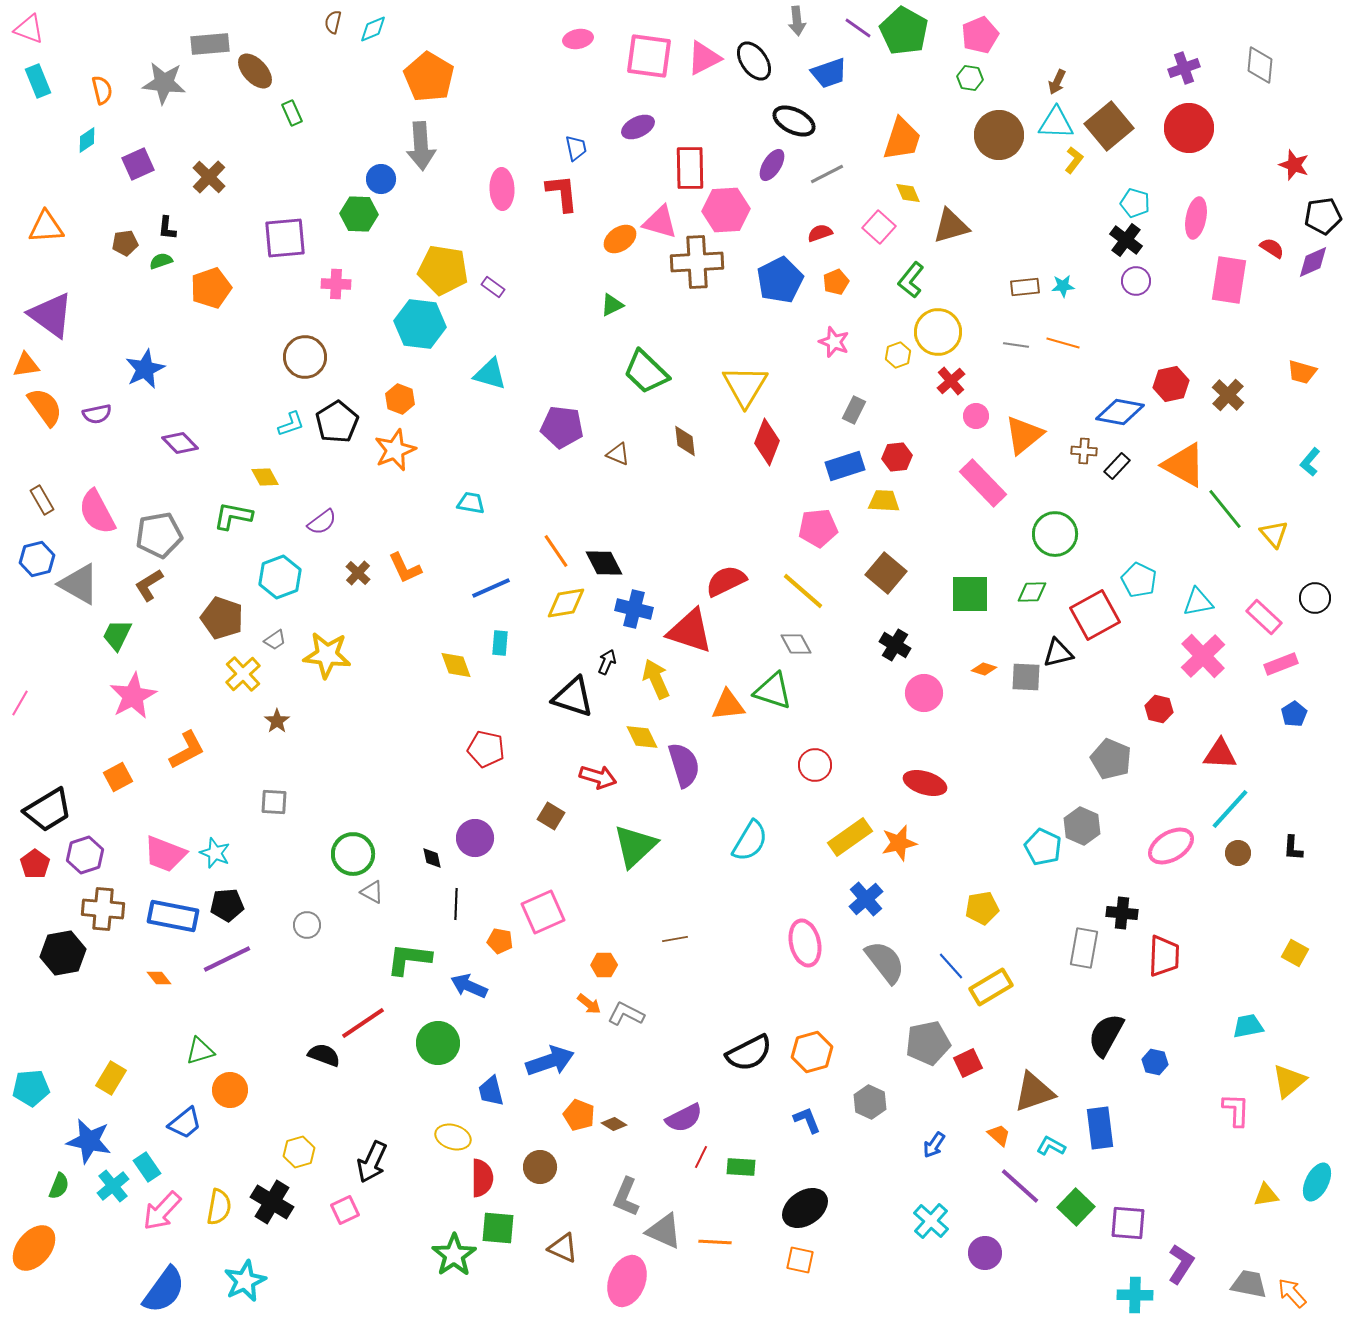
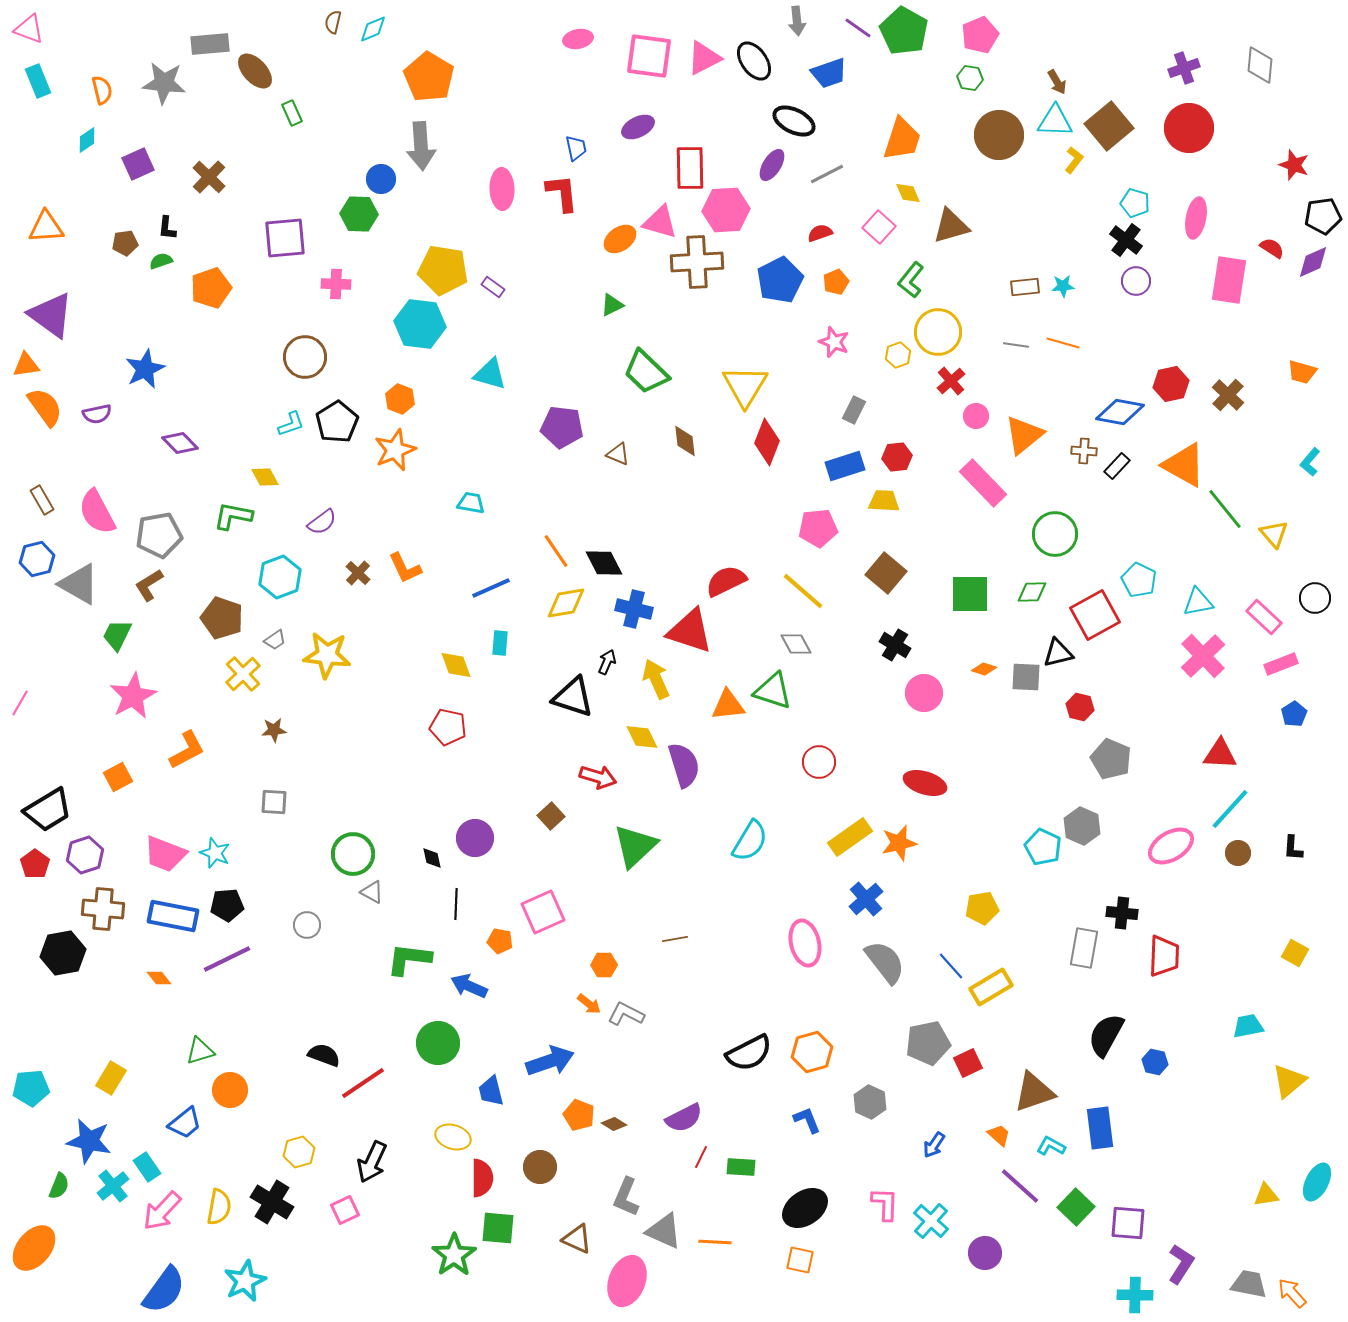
brown arrow at (1057, 82): rotated 55 degrees counterclockwise
cyan triangle at (1056, 123): moved 1 px left, 2 px up
red hexagon at (1159, 709): moved 79 px left, 2 px up
brown star at (277, 721): moved 3 px left, 9 px down; rotated 30 degrees clockwise
red pentagon at (486, 749): moved 38 px left, 22 px up
red circle at (815, 765): moved 4 px right, 3 px up
brown square at (551, 816): rotated 16 degrees clockwise
red line at (363, 1023): moved 60 px down
pink L-shape at (1236, 1110): moved 351 px left, 94 px down
brown triangle at (563, 1248): moved 14 px right, 9 px up
